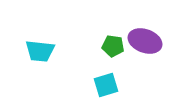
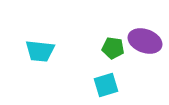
green pentagon: moved 2 px down
